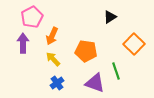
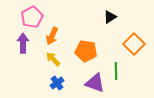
green line: rotated 18 degrees clockwise
